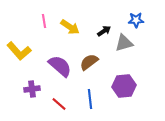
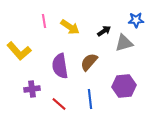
brown semicircle: rotated 12 degrees counterclockwise
purple semicircle: rotated 140 degrees counterclockwise
